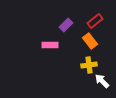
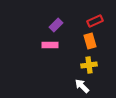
red rectangle: rotated 14 degrees clockwise
purple rectangle: moved 10 px left
orange rectangle: rotated 21 degrees clockwise
white arrow: moved 20 px left, 5 px down
